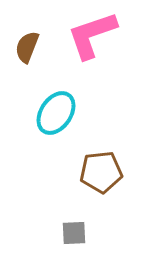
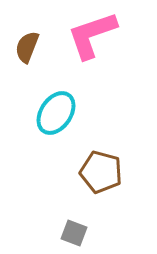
brown pentagon: rotated 21 degrees clockwise
gray square: rotated 24 degrees clockwise
